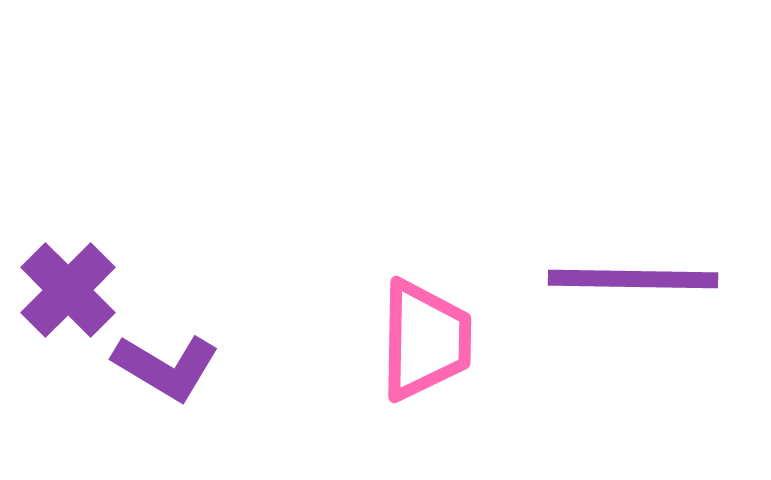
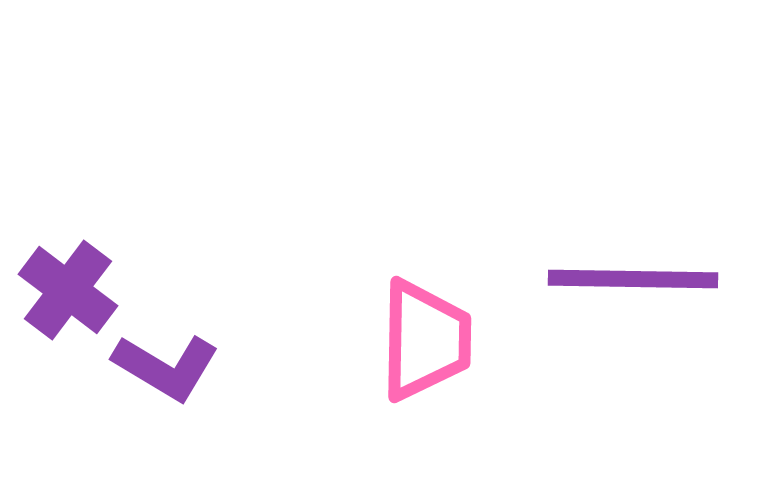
purple cross: rotated 8 degrees counterclockwise
